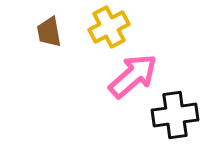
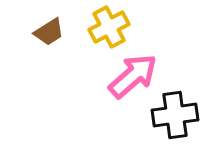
brown trapezoid: rotated 112 degrees counterclockwise
